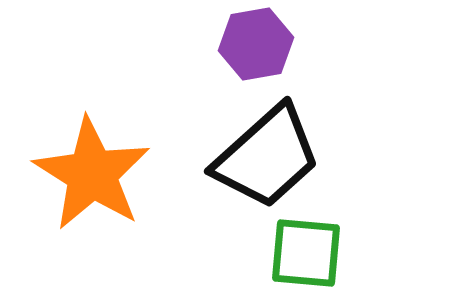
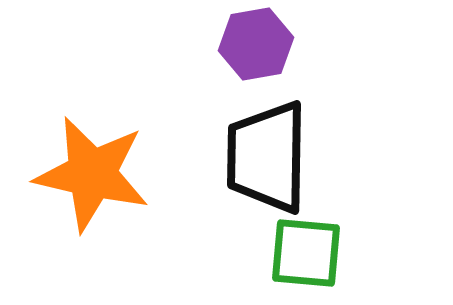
black trapezoid: rotated 133 degrees clockwise
orange star: rotated 19 degrees counterclockwise
